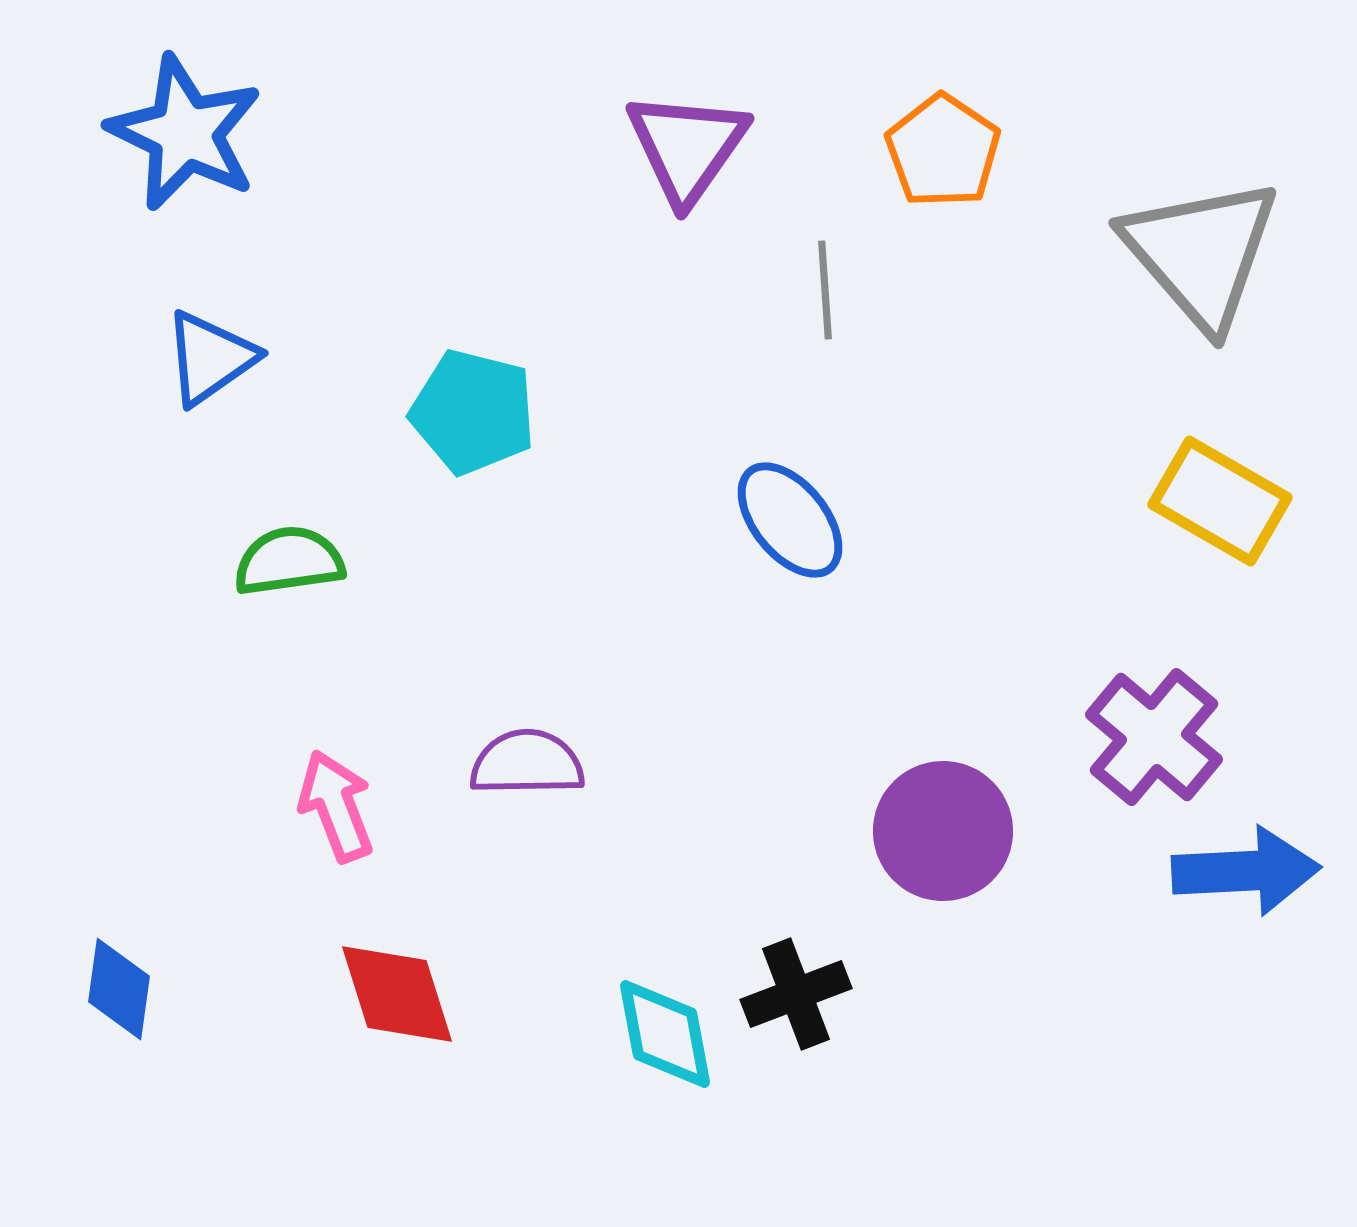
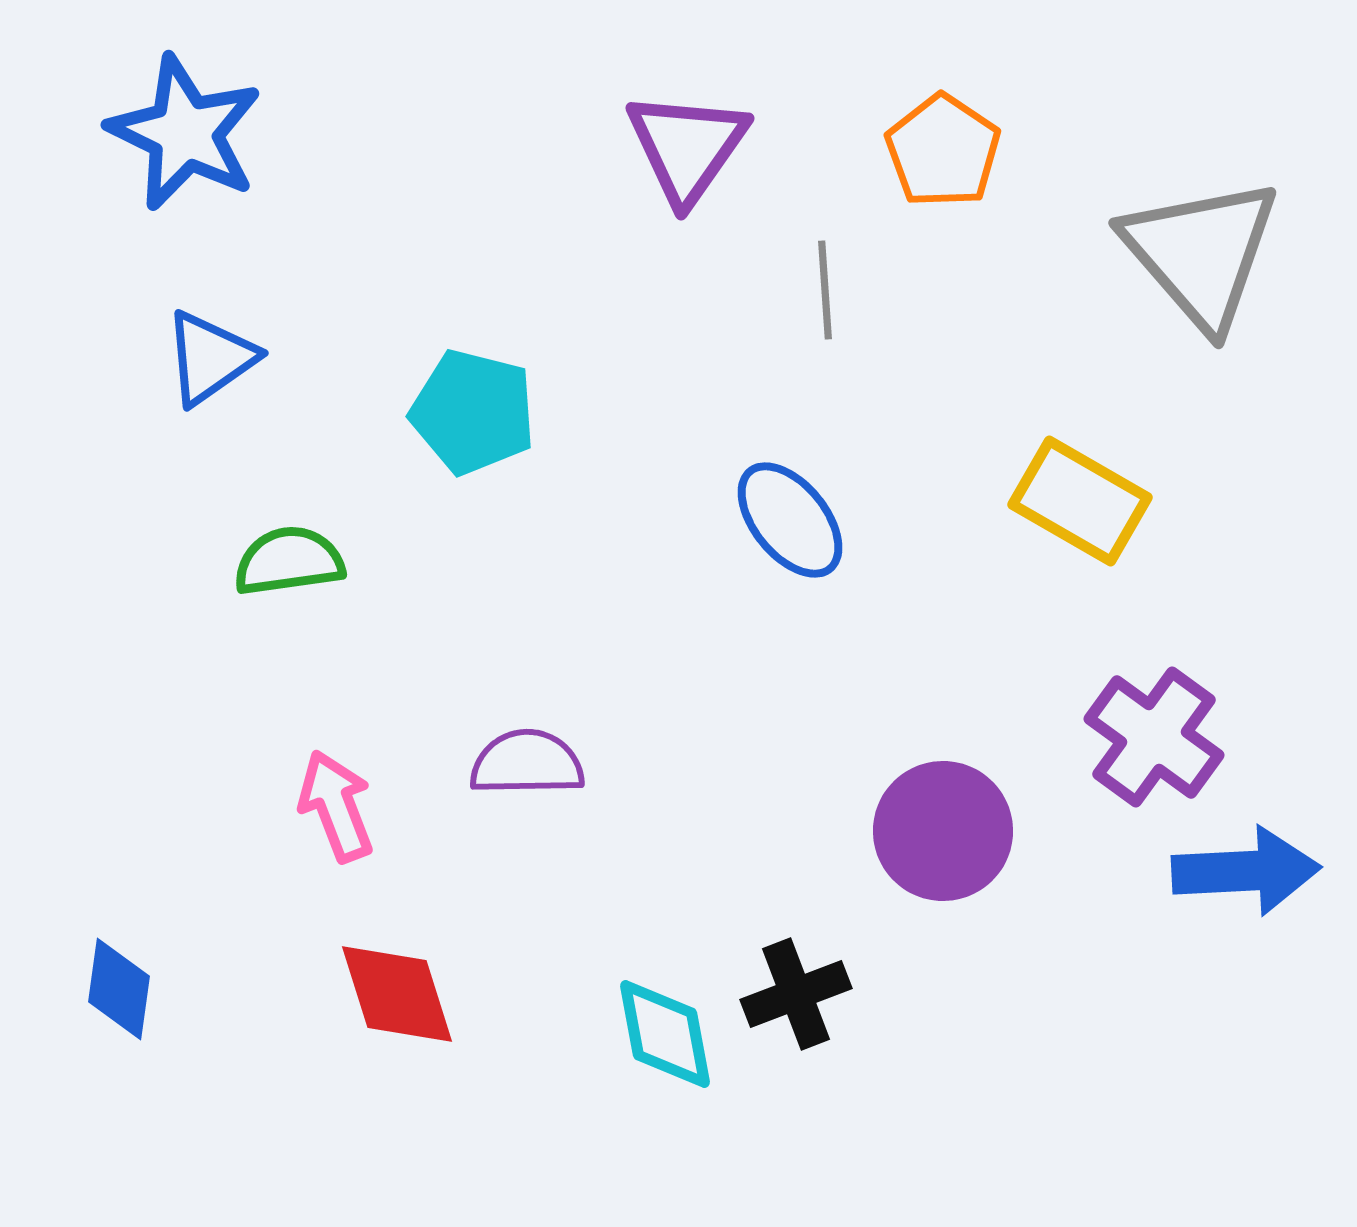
yellow rectangle: moved 140 px left
purple cross: rotated 4 degrees counterclockwise
